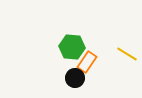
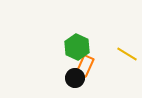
green hexagon: moved 5 px right; rotated 20 degrees clockwise
orange rectangle: moved 2 px left, 4 px down; rotated 10 degrees counterclockwise
